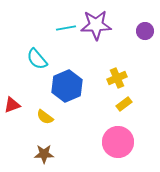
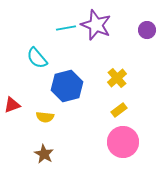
purple star: rotated 24 degrees clockwise
purple circle: moved 2 px right, 1 px up
cyan semicircle: moved 1 px up
yellow cross: rotated 18 degrees counterclockwise
blue hexagon: rotated 8 degrees clockwise
yellow rectangle: moved 5 px left, 6 px down
yellow semicircle: rotated 30 degrees counterclockwise
pink circle: moved 5 px right
brown star: rotated 30 degrees clockwise
